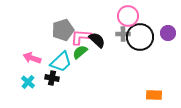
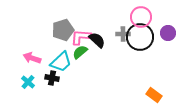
pink circle: moved 13 px right, 1 px down
orange rectangle: rotated 35 degrees clockwise
